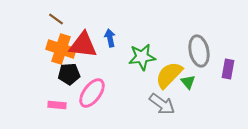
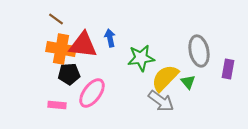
orange cross: rotated 8 degrees counterclockwise
green star: moved 1 px left, 1 px down
yellow semicircle: moved 4 px left, 3 px down
gray arrow: moved 1 px left, 3 px up
